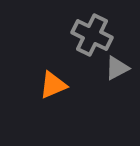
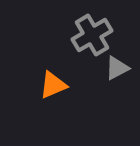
gray cross: rotated 33 degrees clockwise
